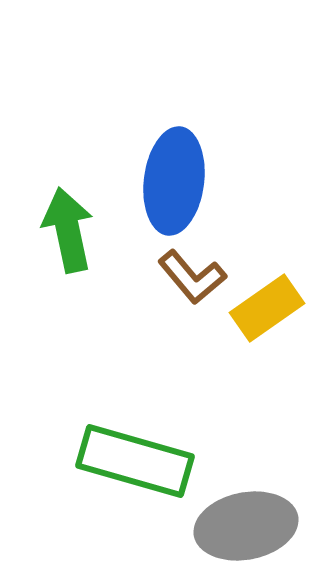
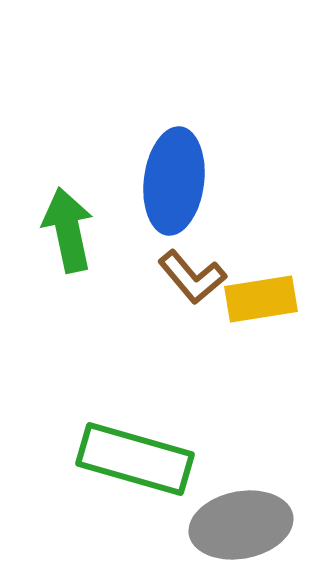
yellow rectangle: moved 6 px left, 9 px up; rotated 26 degrees clockwise
green rectangle: moved 2 px up
gray ellipse: moved 5 px left, 1 px up
